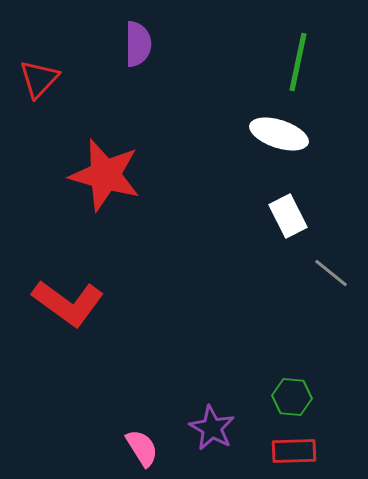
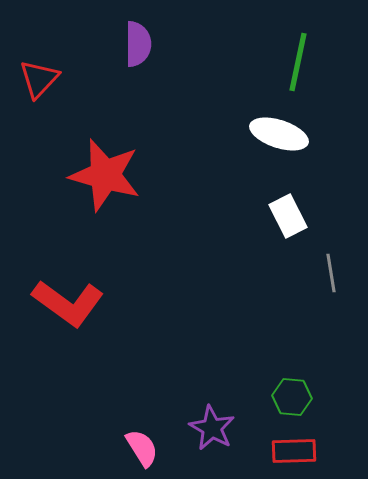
gray line: rotated 42 degrees clockwise
